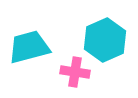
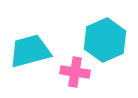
cyan trapezoid: moved 1 px right, 4 px down
